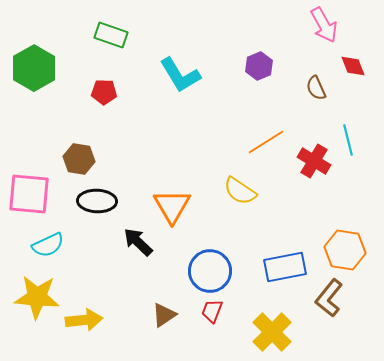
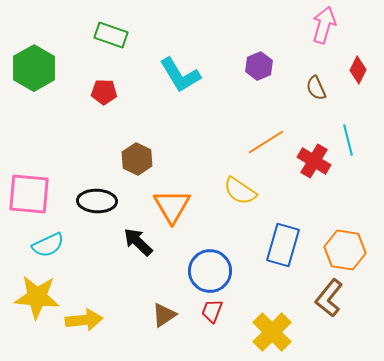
pink arrow: rotated 135 degrees counterclockwise
red diamond: moved 5 px right, 4 px down; rotated 48 degrees clockwise
brown hexagon: moved 58 px right; rotated 16 degrees clockwise
blue rectangle: moved 2 px left, 22 px up; rotated 63 degrees counterclockwise
